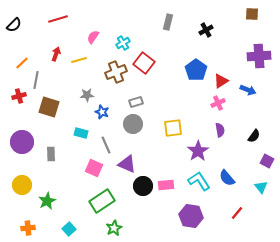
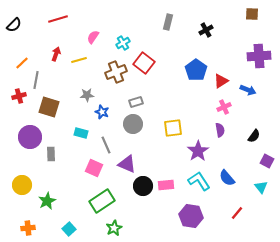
pink cross at (218, 103): moved 6 px right, 4 px down
purple circle at (22, 142): moved 8 px right, 5 px up
